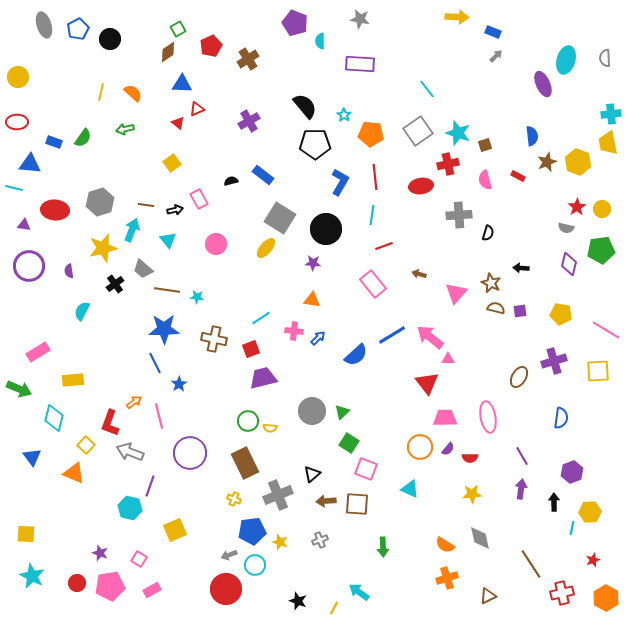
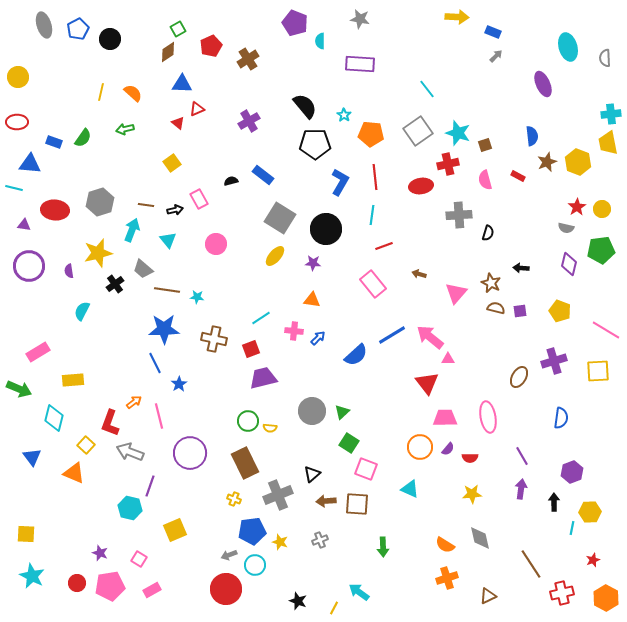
cyan ellipse at (566, 60): moved 2 px right, 13 px up; rotated 32 degrees counterclockwise
yellow star at (103, 248): moved 5 px left, 5 px down
yellow ellipse at (266, 248): moved 9 px right, 8 px down
yellow pentagon at (561, 314): moved 1 px left, 3 px up; rotated 10 degrees clockwise
